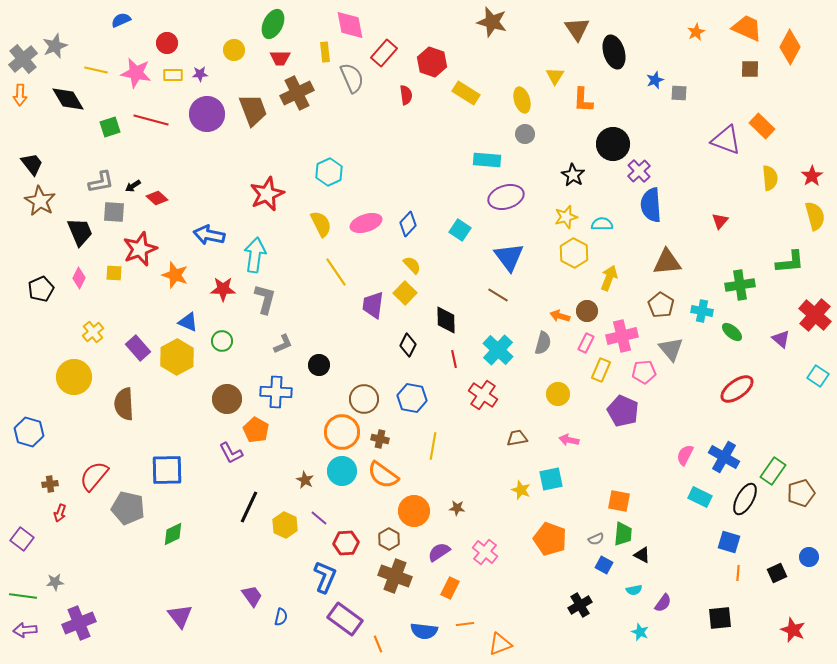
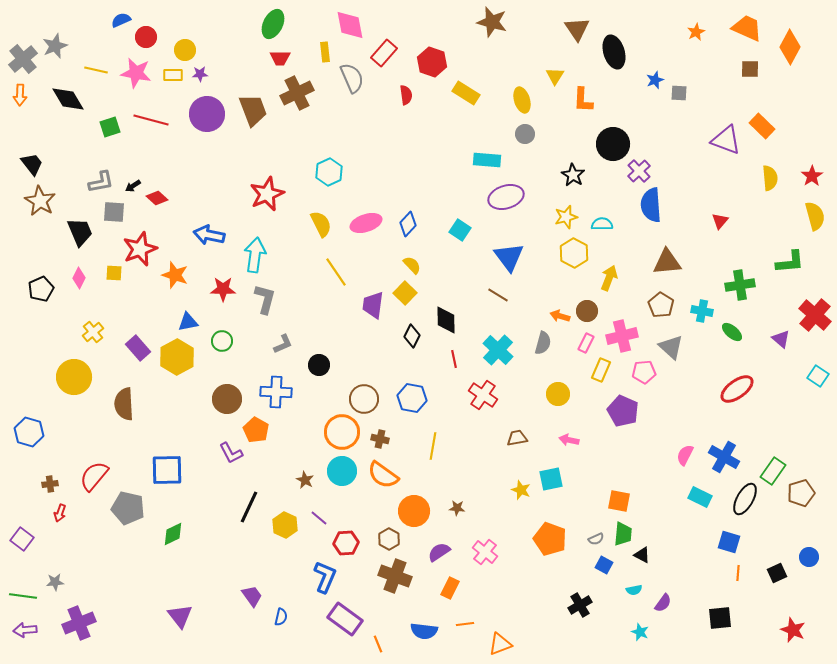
red circle at (167, 43): moved 21 px left, 6 px up
yellow circle at (234, 50): moved 49 px left
blue triangle at (188, 322): rotated 35 degrees counterclockwise
black diamond at (408, 345): moved 4 px right, 9 px up
gray triangle at (671, 349): moved 2 px up; rotated 8 degrees counterclockwise
